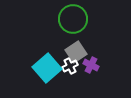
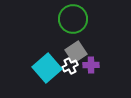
purple cross: rotated 28 degrees counterclockwise
